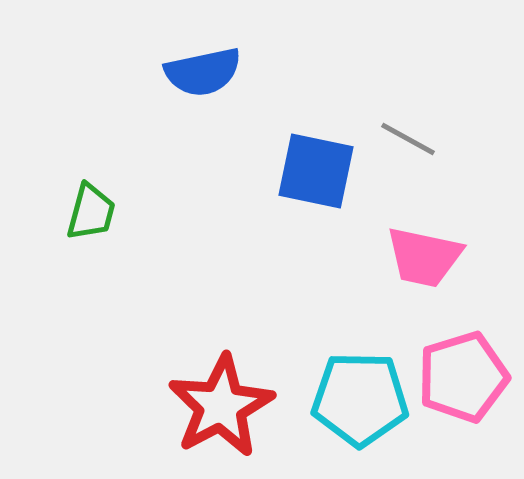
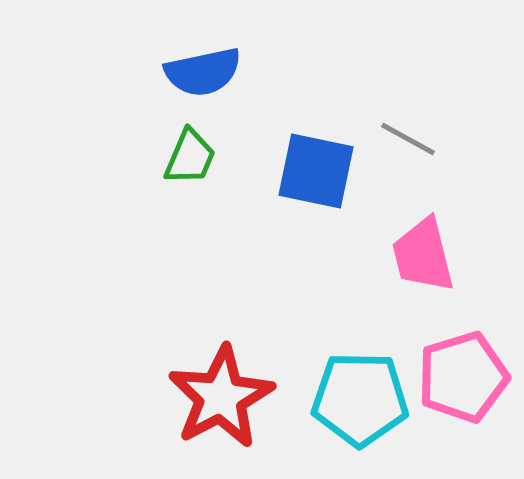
green trapezoid: moved 99 px right, 55 px up; rotated 8 degrees clockwise
pink trapezoid: moved 1 px left, 2 px up; rotated 64 degrees clockwise
red star: moved 9 px up
